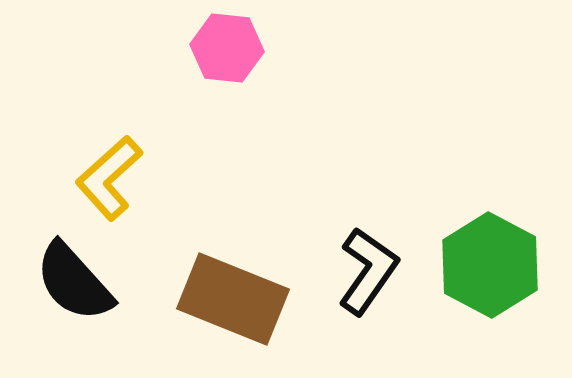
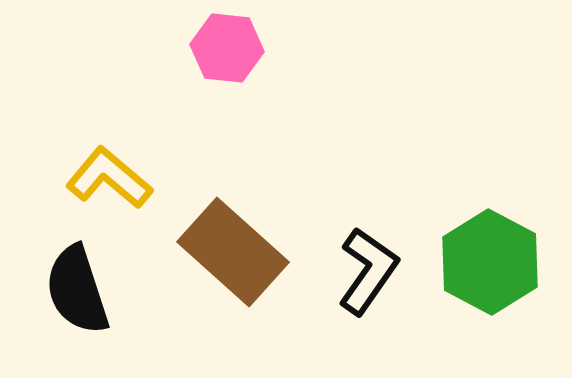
yellow L-shape: rotated 82 degrees clockwise
green hexagon: moved 3 px up
black semicircle: moved 3 px right, 8 px down; rotated 24 degrees clockwise
brown rectangle: moved 47 px up; rotated 20 degrees clockwise
